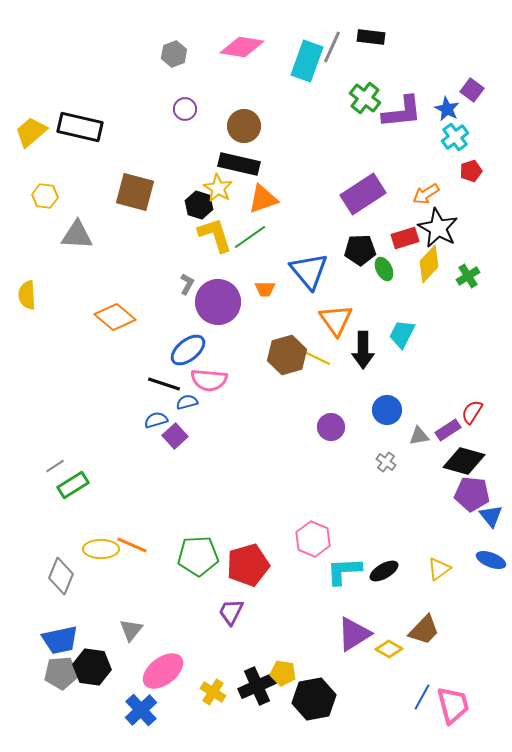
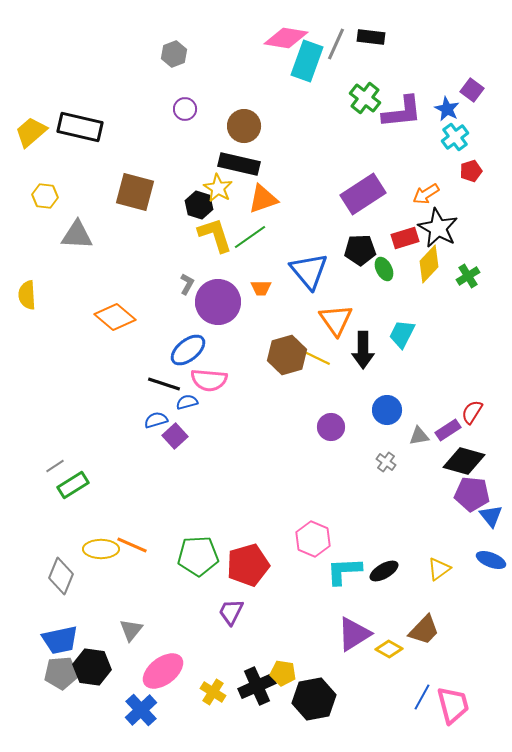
pink diamond at (242, 47): moved 44 px right, 9 px up
gray line at (332, 47): moved 4 px right, 3 px up
orange trapezoid at (265, 289): moved 4 px left, 1 px up
